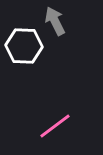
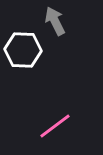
white hexagon: moved 1 px left, 4 px down
